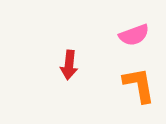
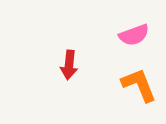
orange L-shape: rotated 12 degrees counterclockwise
